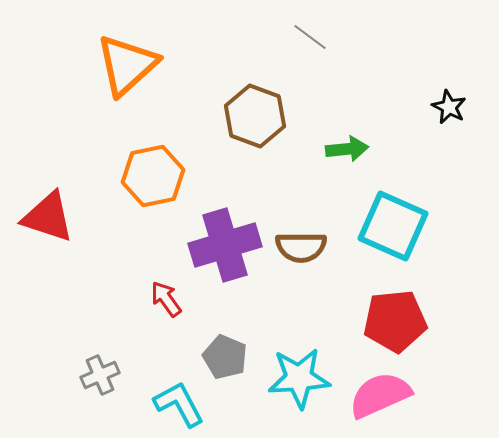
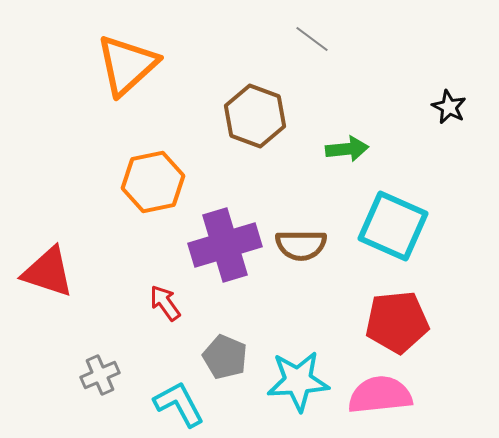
gray line: moved 2 px right, 2 px down
orange hexagon: moved 6 px down
red triangle: moved 55 px down
brown semicircle: moved 2 px up
red arrow: moved 1 px left, 4 px down
red pentagon: moved 2 px right, 1 px down
cyan star: moved 1 px left, 3 px down
pink semicircle: rotated 18 degrees clockwise
